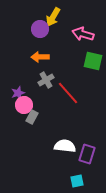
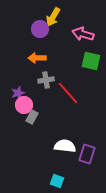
orange arrow: moved 3 px left, 1 px down
green square: moved 2 px left
gray cross: rotated 21 degrees clockwise
cyan square: moved 20 px left; rotated 32 degrees clockwise
